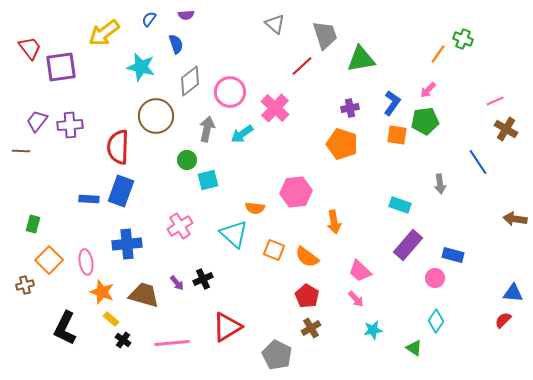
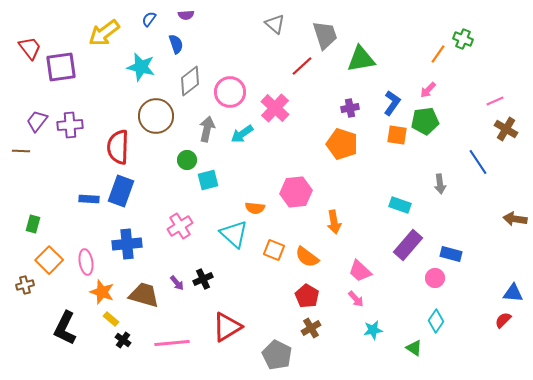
blue rectangle at (453, 255): moved 2 px left, 1 px up
